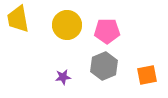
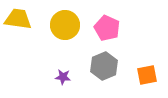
yellow trapezoid: rotated 108 degrees clockwise
yellow circle: moved 2 px left
pink pentagon: moved 3 px up; rotated 25 degrees clockwise
purple star: rotated 14 degrees clockwise
